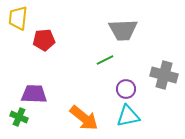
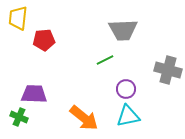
gray cross: moved 4 px right, 5 px up
